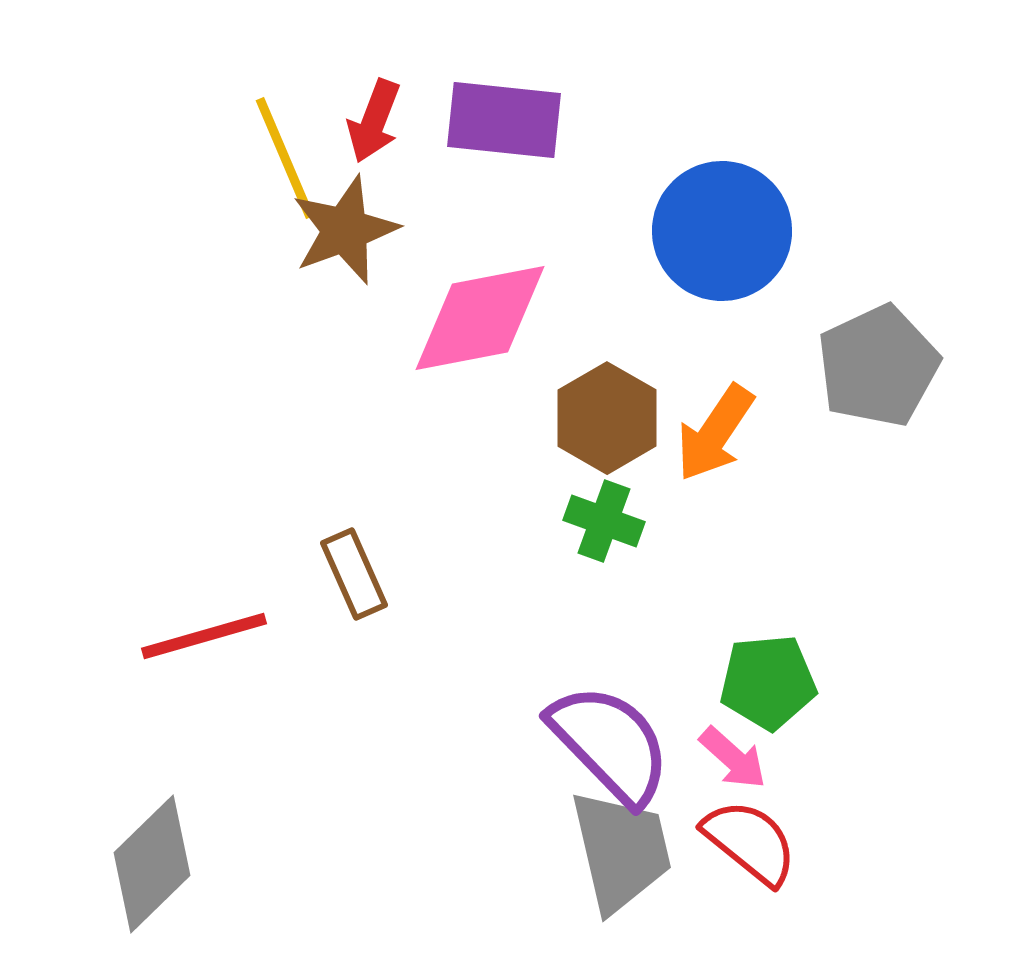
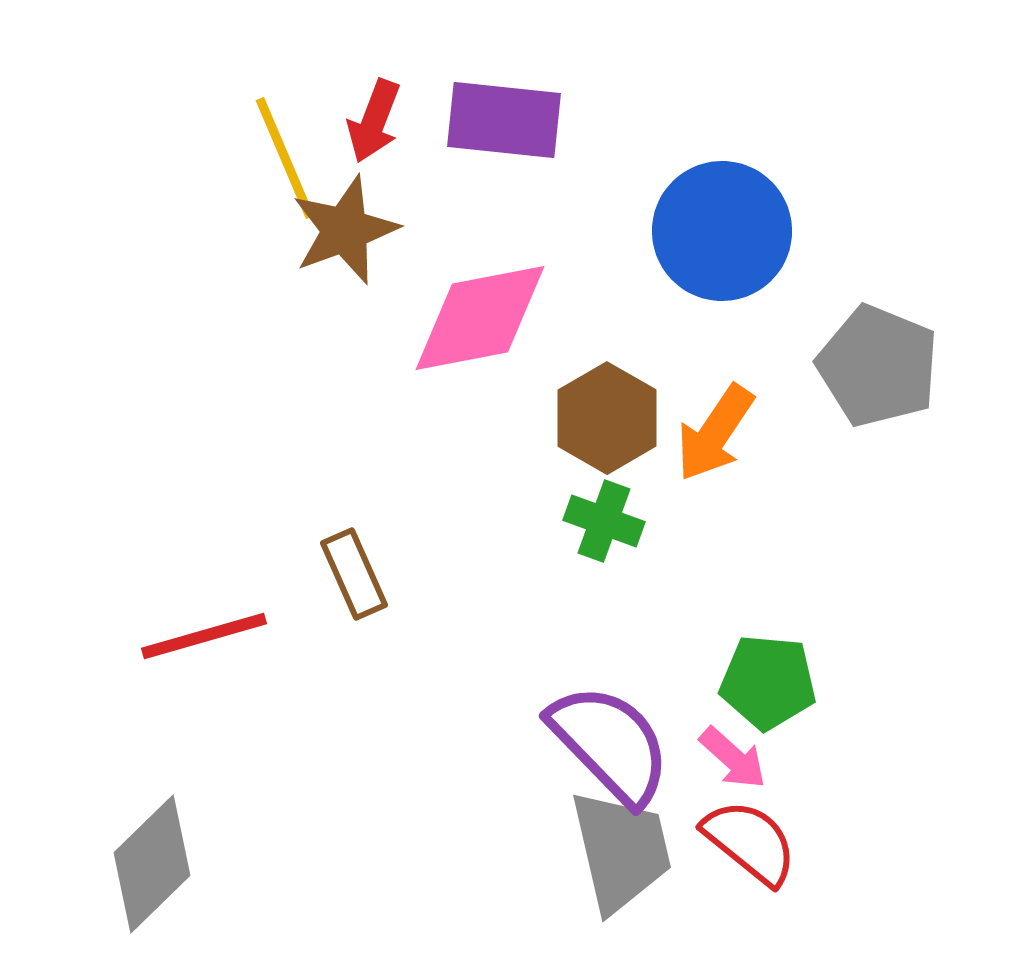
gray pentagon: rotated 25 degrees counterclockwise
green pentagon: rotated 10 degrees clockwise
